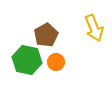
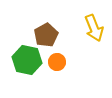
orange circle: moved 1 px right
